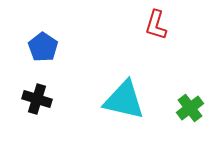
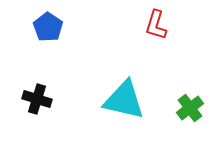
blue pentagon: moved 5 px right, 20 px up
